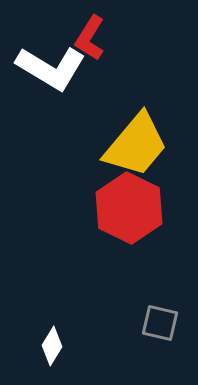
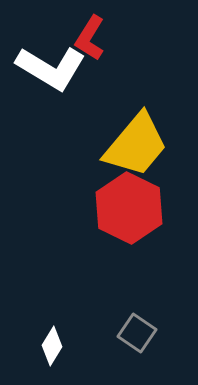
gray square: moved 23 px left, 10 px down; rotated 21 degrees clockwise
